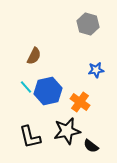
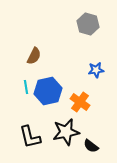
cyan line: rotated 32 degrees clockwise
black star: moved 1 px left, 1 px down
